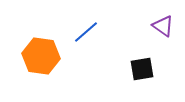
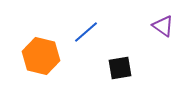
orange hexagon: rotated 6 degrees clockwise
black square: moved 22 px left, 1 px up
